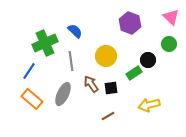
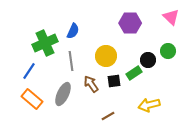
purple hexagon: rotated 20 degrees counterclockwise
blue semicircle: moved 2 px left; rotated 70 degrees clockwise
green circle: moved 1 px left, 7 px down
black square: moved 3 px right, 7 px up
